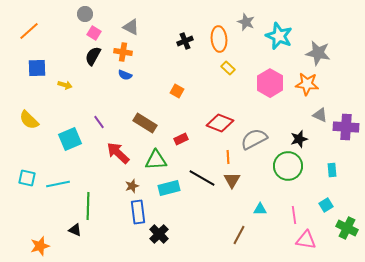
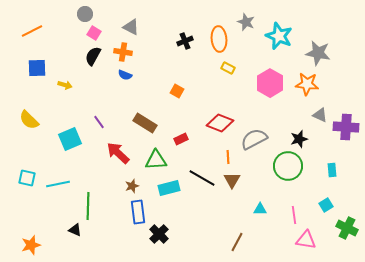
orange line at (29, 31): moved 3 px right; rotated 15 degrees clockwise
yellow rectangle at (228, 68): rotated 16 degrees counterclockwise
brown line at (239, 235): moved 2 px left, 7 px down
orange star at (40, 246): moved 9 px left, 1 px up
